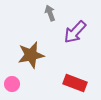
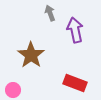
purple arrow: moved 2 px up; rotated 125 degrees clockwise
brown star: rotated 24 degrees counterclockwise
pink circle: moved 1 px right, 6 px down
